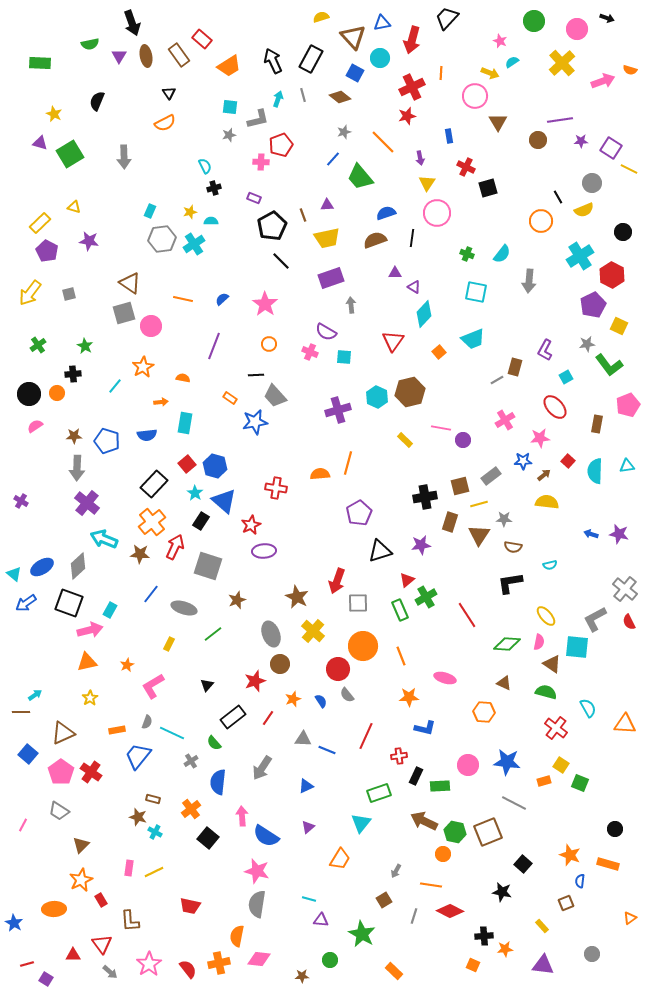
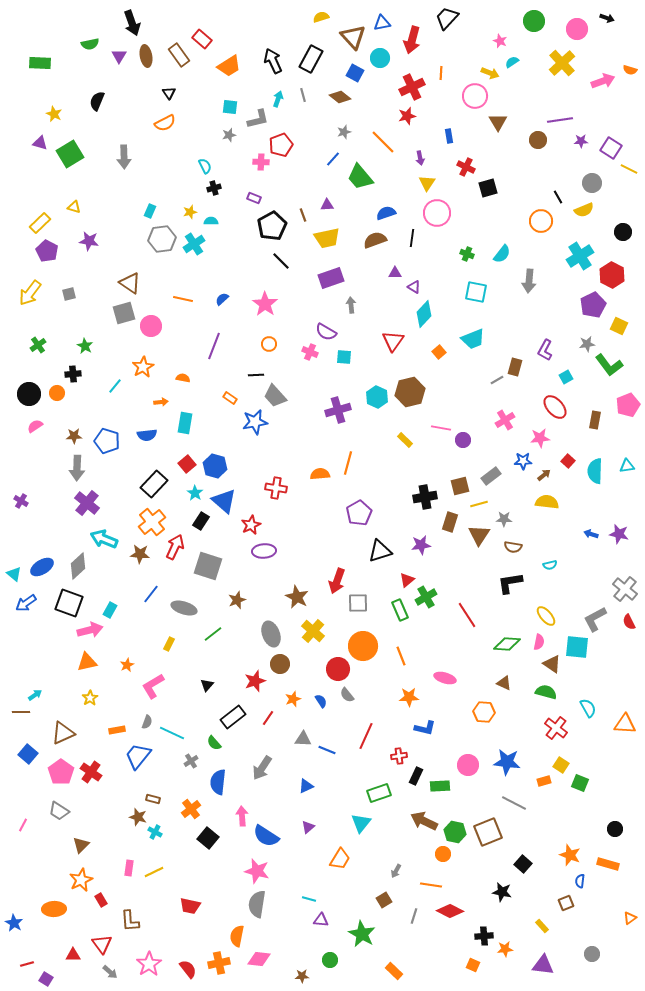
brown rectangle at (597, 424): moved 2 px left, 4 px up
